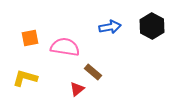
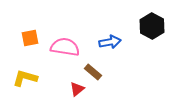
blue arrow: moved 15 px down
